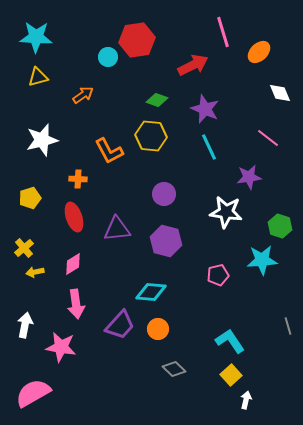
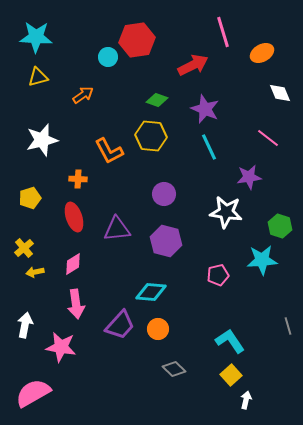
orange ellipse at (259, 52): moved 3 px right, 1 px down; rotated 15 degrees clockwise
